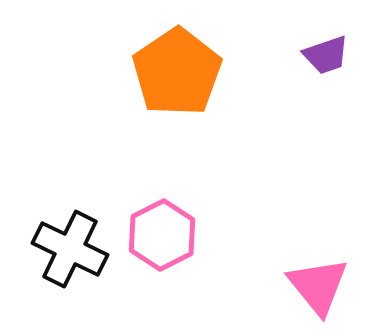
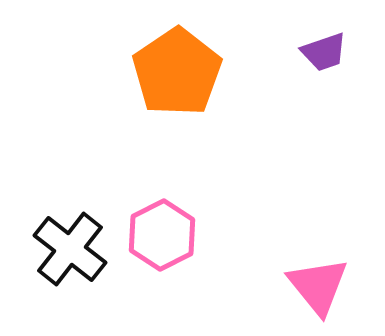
purple trapezoid: moved 2 px left, 3 px up
black cross: rotated 12 degrees clockwise
